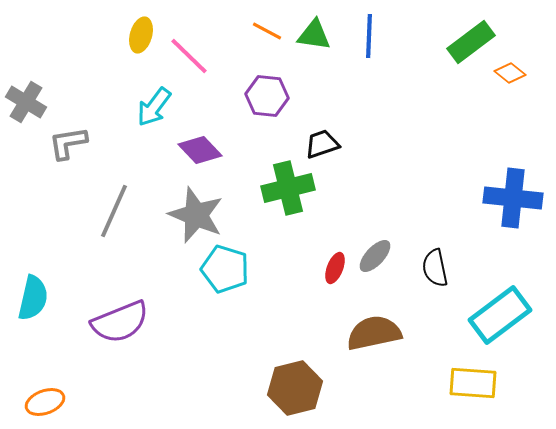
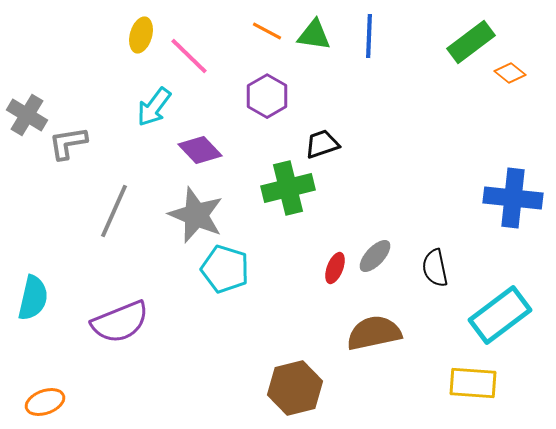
purple hexagon: rotated 24 degrees clockwise
gray cross: moved 1 px right, 13 px down
